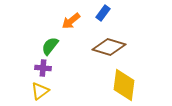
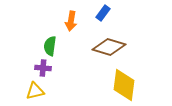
orange arrow: rotated 42 degrees counterclockwise
green semicircle: rotated 30 degrees counterclockwise
yellow triangle: moved 5 px left; rotated 24 degrees clockwise
